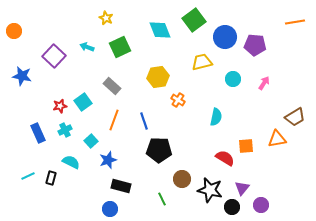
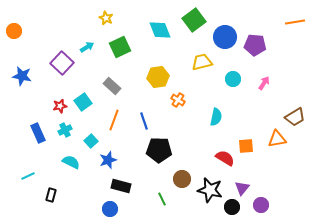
cyan arrow at (87, 47): rotated 128 degrees clockwise
purple square at (54, 56): moved 8 px right, 7 px down
black rectangle at (51, 178): moved 17 px down
